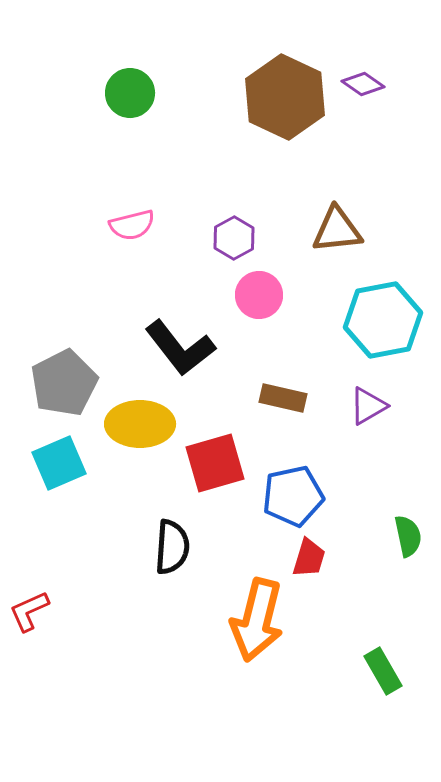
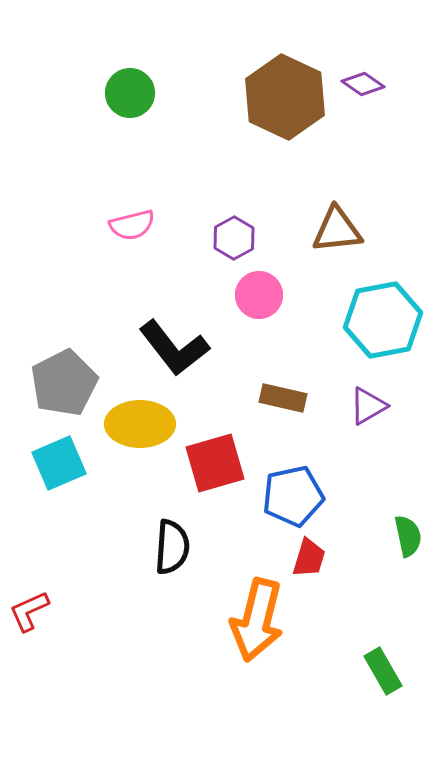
black L-shape: moved 6 px left
